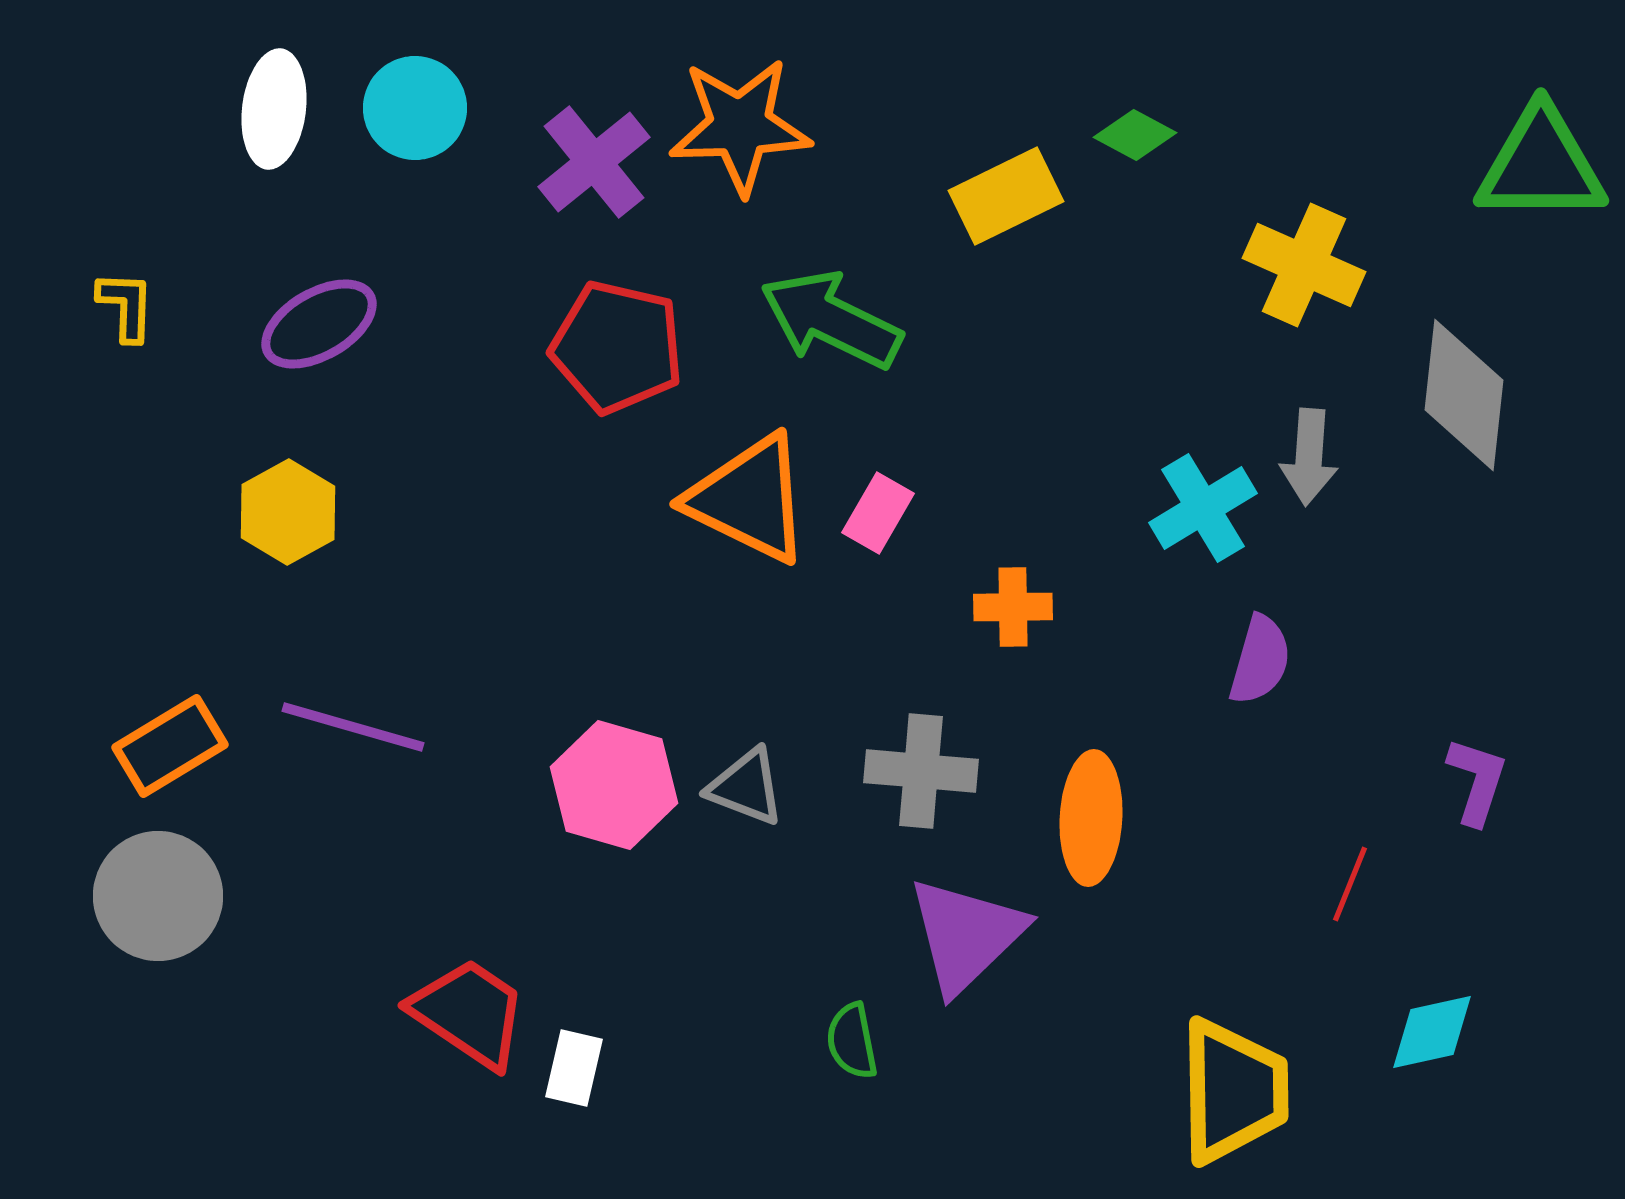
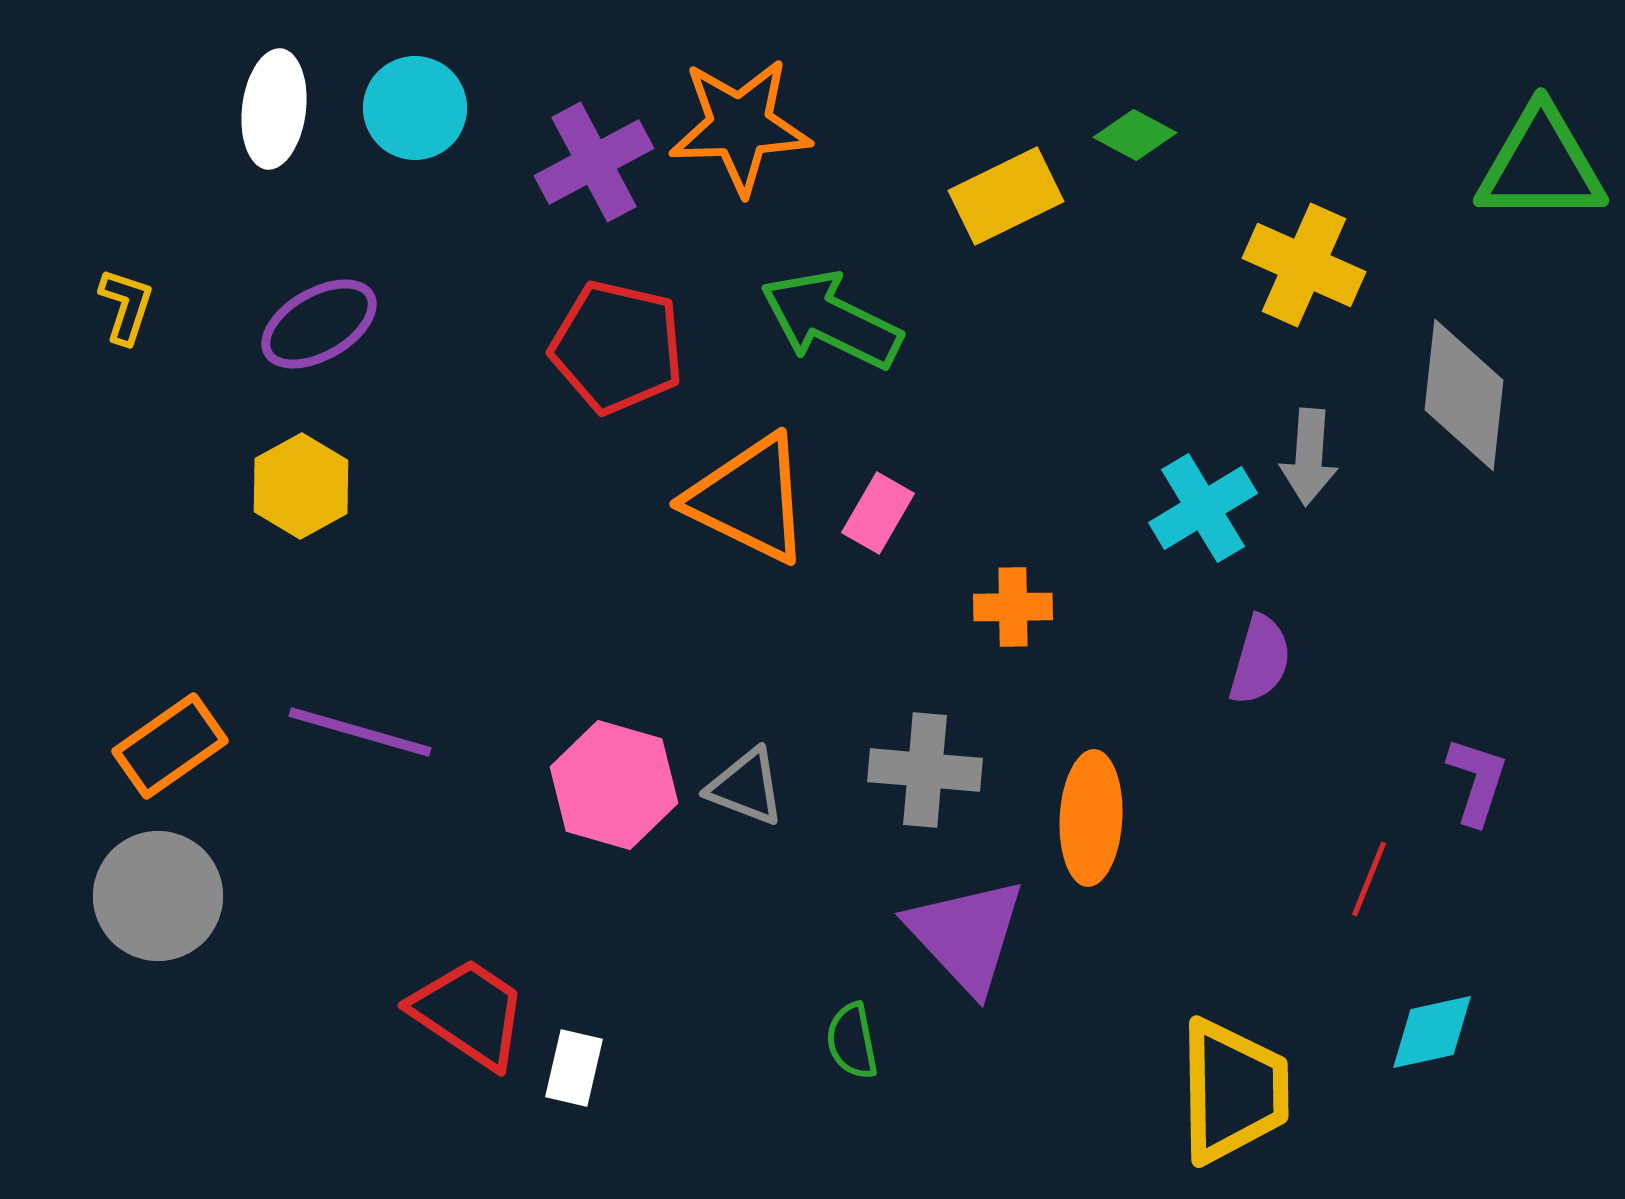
purple cross: rotated 11 degrees clockwise
yellow L-shape: rotated 16 degrees clockwise
yellow hexagon: moved 13 px right, 26 px up
purple line: moved 7 px right, 5 px down
orange rectangle: rotated 4 degrees counterclockwise
gray cross: moved 4 px right, 1 px up
red line: moved 19 px right, 5 px up
purple triangle: rotated 29 degrees counterclockwise
